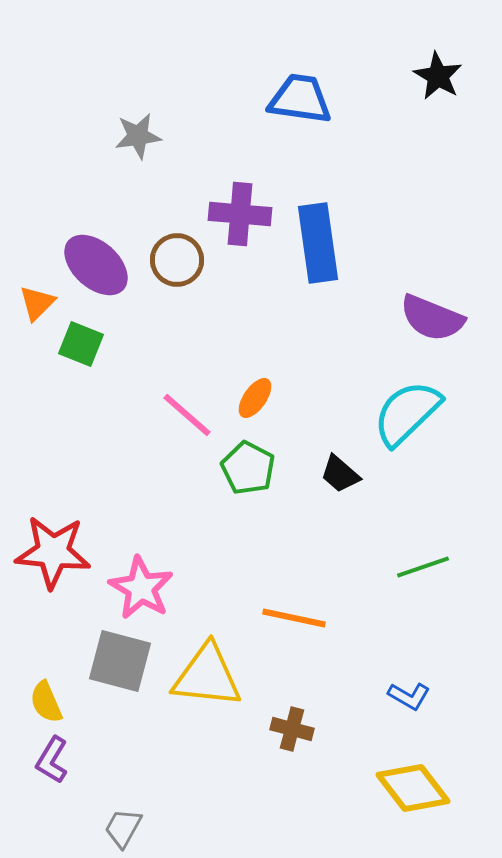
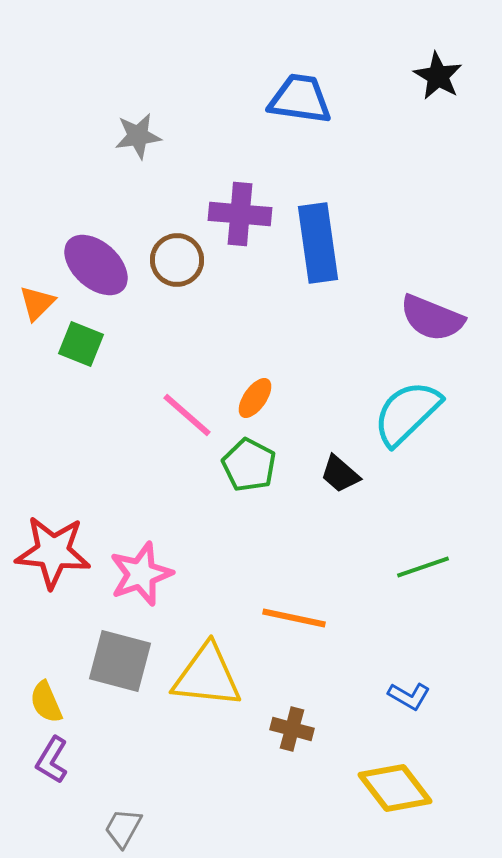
green pentagon: moved 1 px right, 3 px up
pink star: moved 14 px up; rotated 22 degrees clockwise
yellow diamond: moved 18 px left
